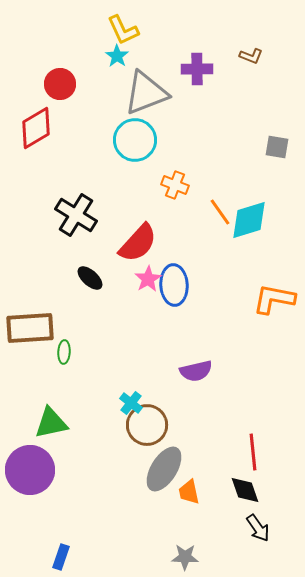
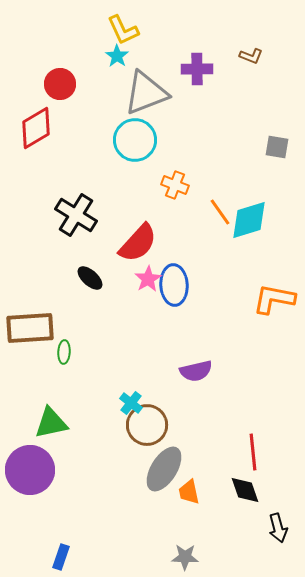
black arrow: moved 20 px right; rotated 20 degrees clockwise
